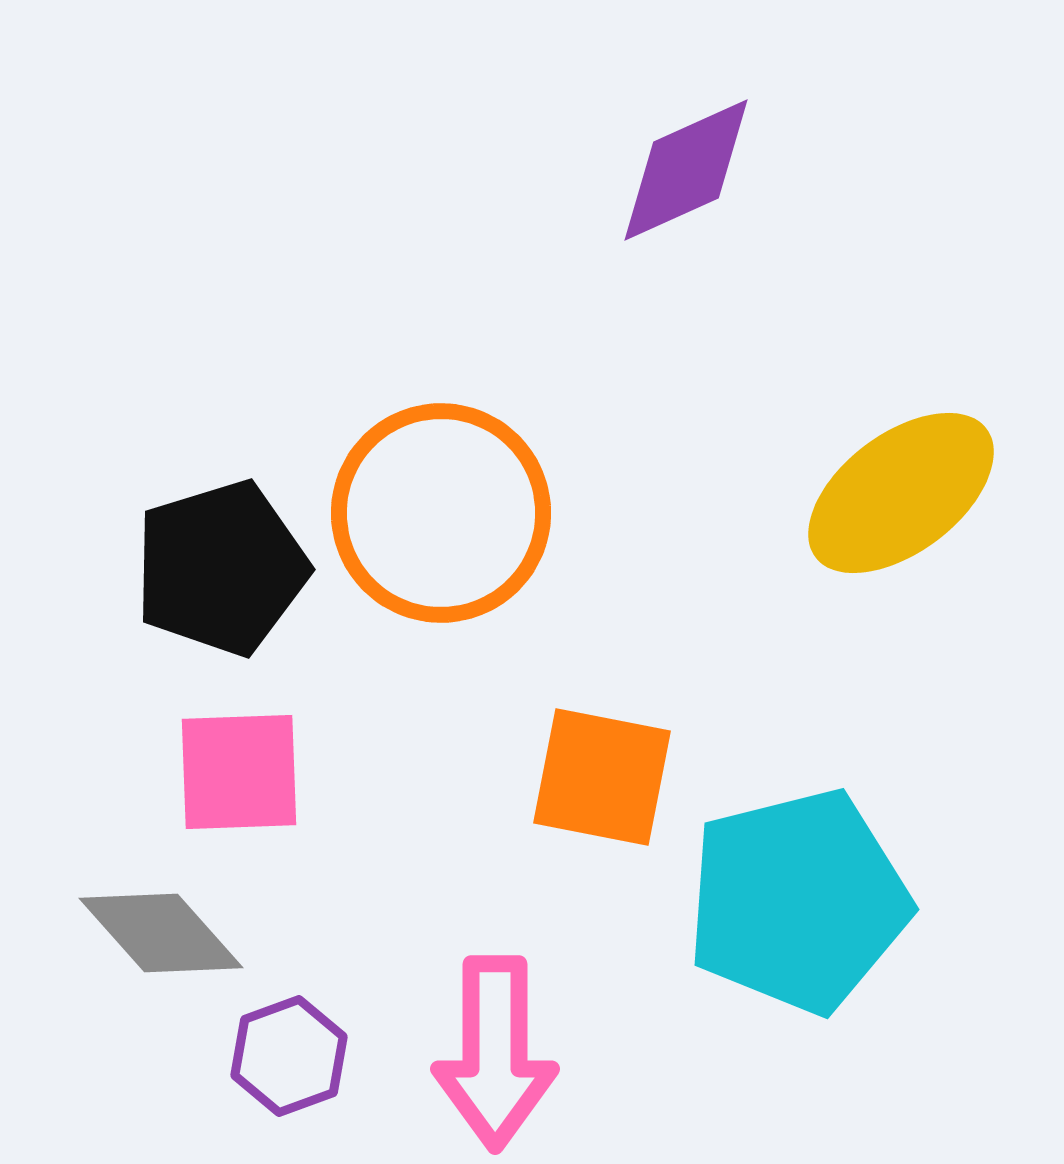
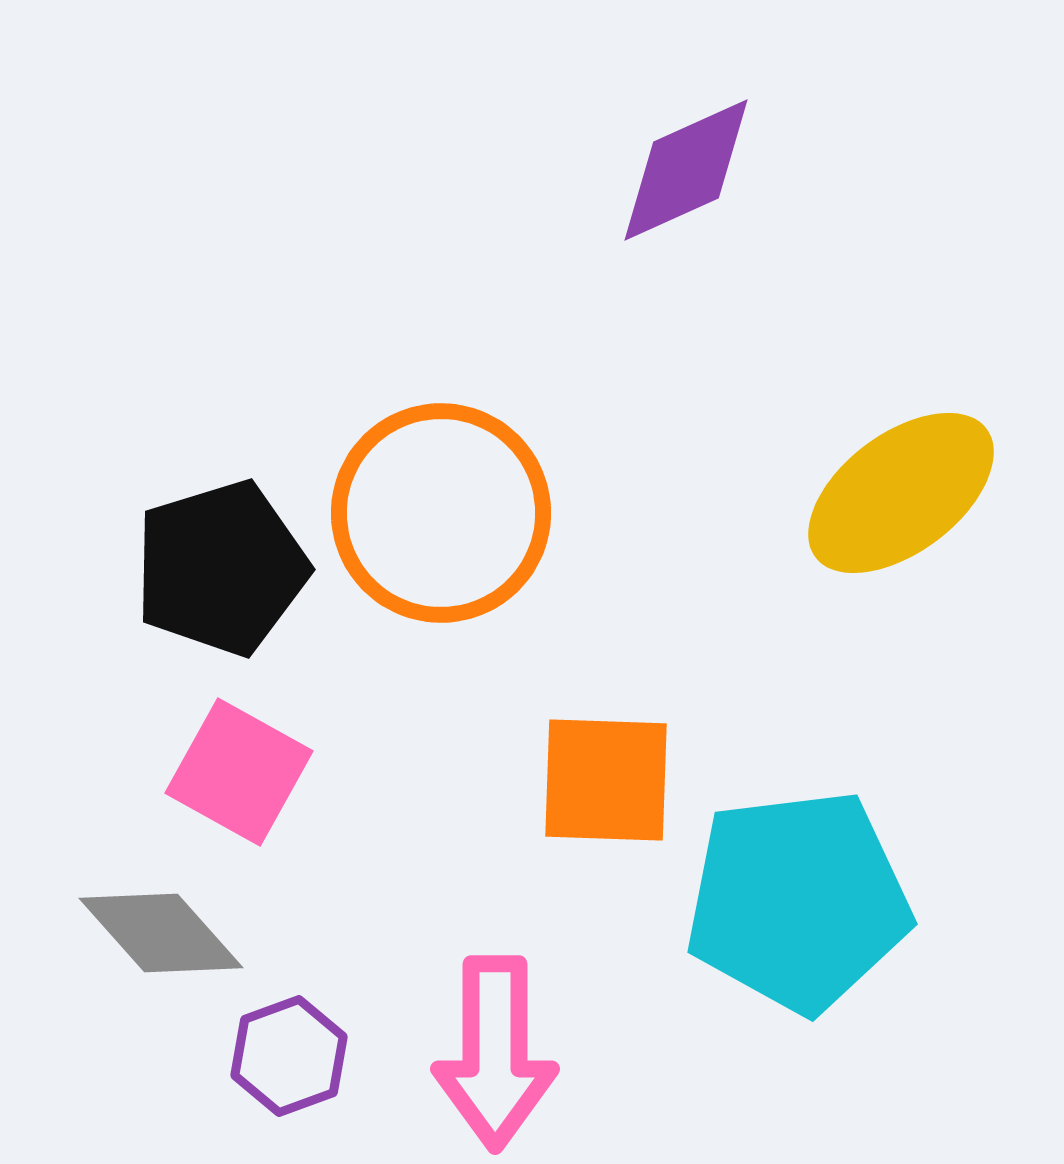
pink square: rotated 31 degrees clockwise
orange square: moved 4 px right, 3 px down; rotated 9 degrees counterclockwise
cyan pentagon: rotated 7 degrees clockwise
